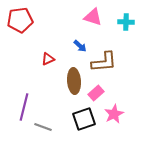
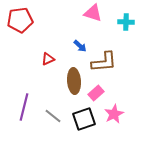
pink triangle: moved 4 px up
gray line: moved 10 px right, 11 px up; rotated 18 degrees clockwise
